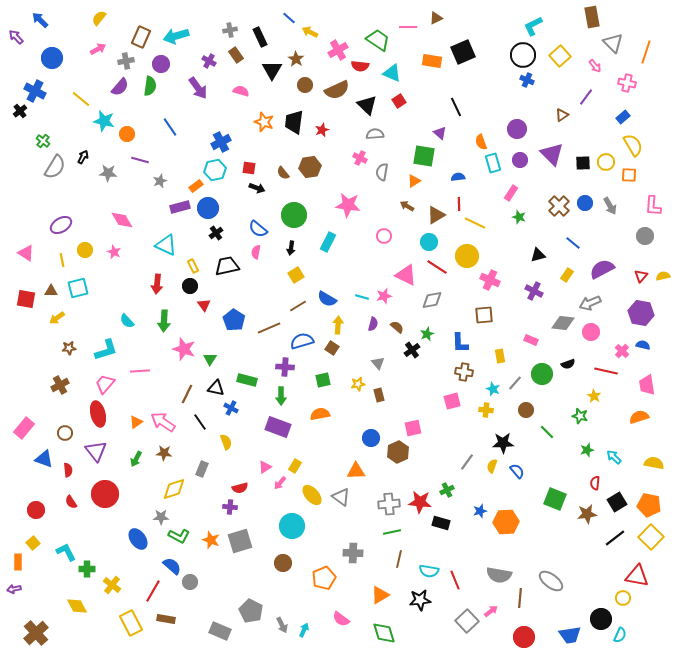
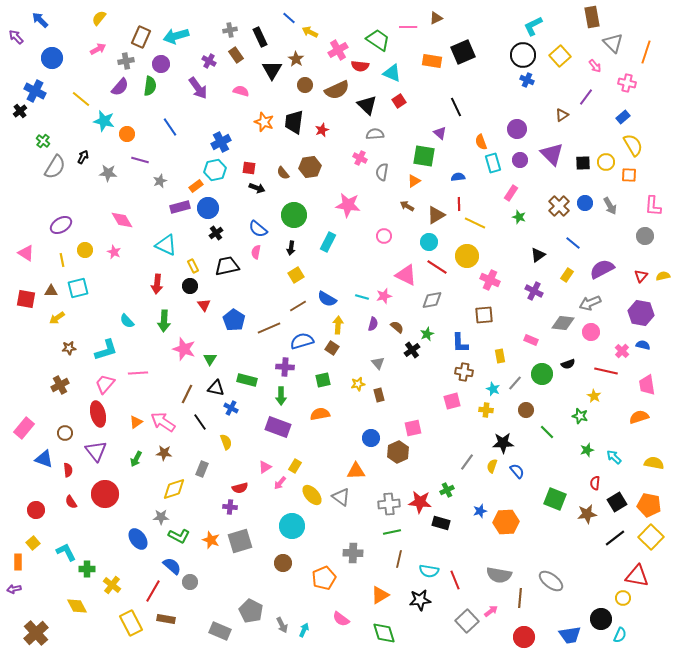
black triangle at (538, 255): rotated 21 degrees counterclockwise
pink line at (140, 371): moved 2 px left, 2 px down
